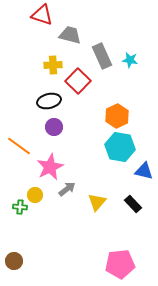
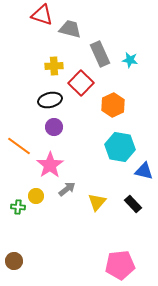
gray trapezoid: moved 6 px up
gray rectangle: moved 2 px left, 2 px up
yellow cross: moved 1 px right, 1 px down
red square: moved 3 px right, 2 px down
black ellipse: moved 1 px right, 1 px up
orange hexagon: moved 4 px left, 11 px up
pink star: moved 2 px up; rotated 8 degrees counterclockwise
yellow circle: moved 1 px right, 1 px down
green cross: moved 2 px left
pink pentagon: moved 1 px down
